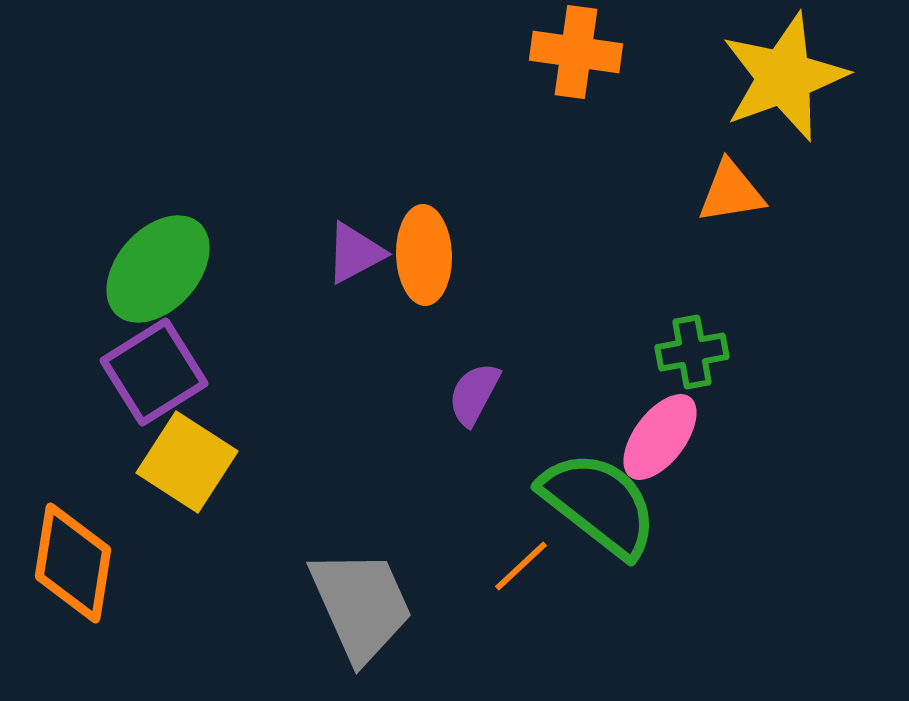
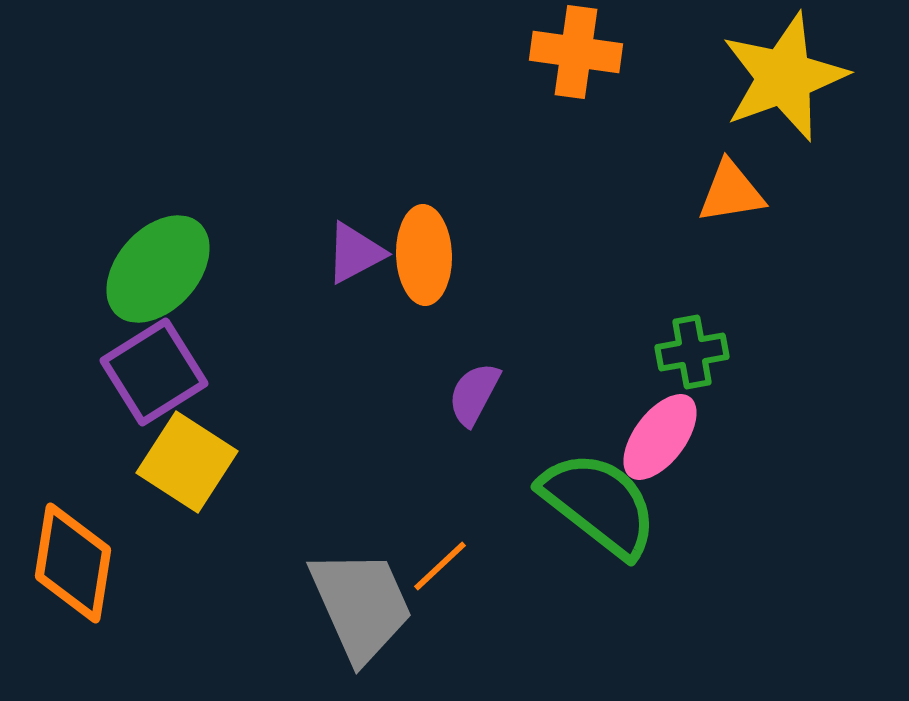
orange line: moved 81 px left
